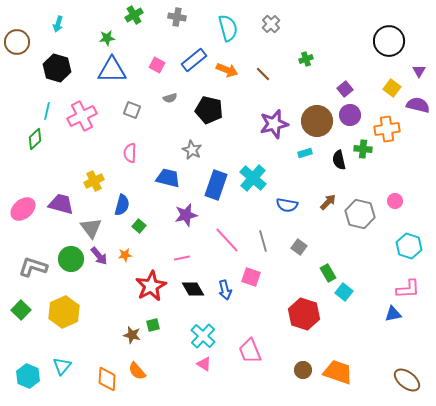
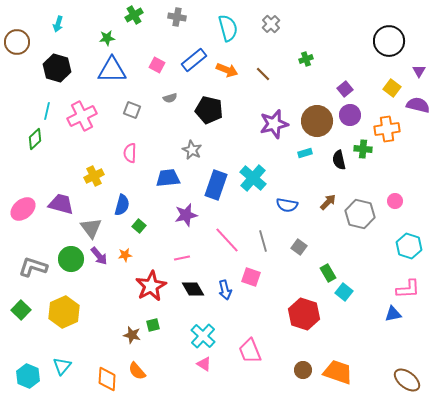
blue trapezoid at (168, 178): rotated 20 degrees counterclockwise
yellow cross at (94, 181): moved 5 px up
